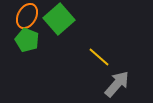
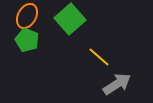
green square: moved 11 px right
gray arrow: rotated 16 degrees clockwise
